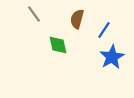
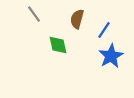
blue star: moved 1 px left, 1 px up
